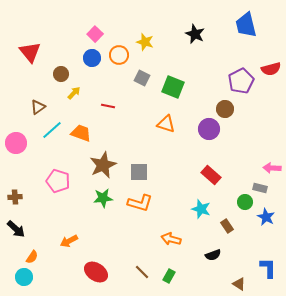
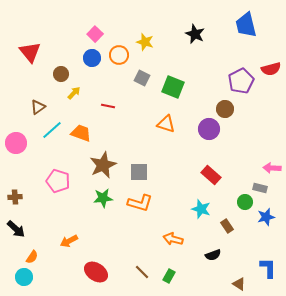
blue star at (266, 217): rotated 30 degrees clockwise
orange arrow at (171, 239): moved 2 px right
